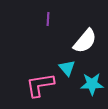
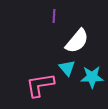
purple line: moved 6 px right, 3 px up
white semicircle: moved 8 px left
cyan star: moved 7 px up
